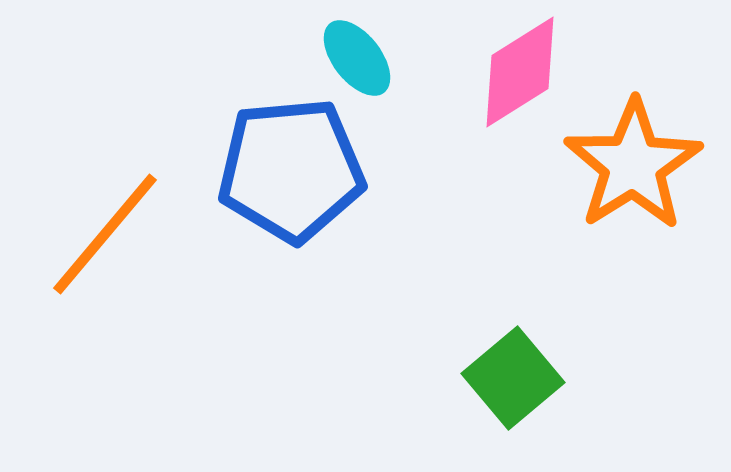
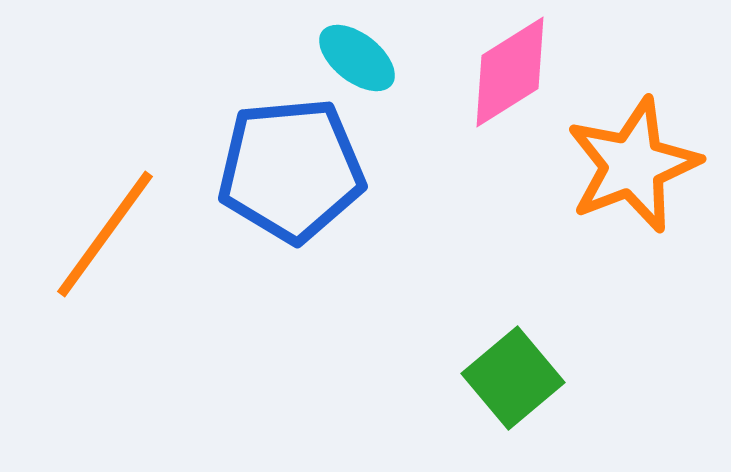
cyan ellipse: rotated 14 degrees counterclockwise
pink diamond: moved 10 px left
orange star: rotated 11 degrees clockwise
orange line: rotated 4 degrees counterclockwise
